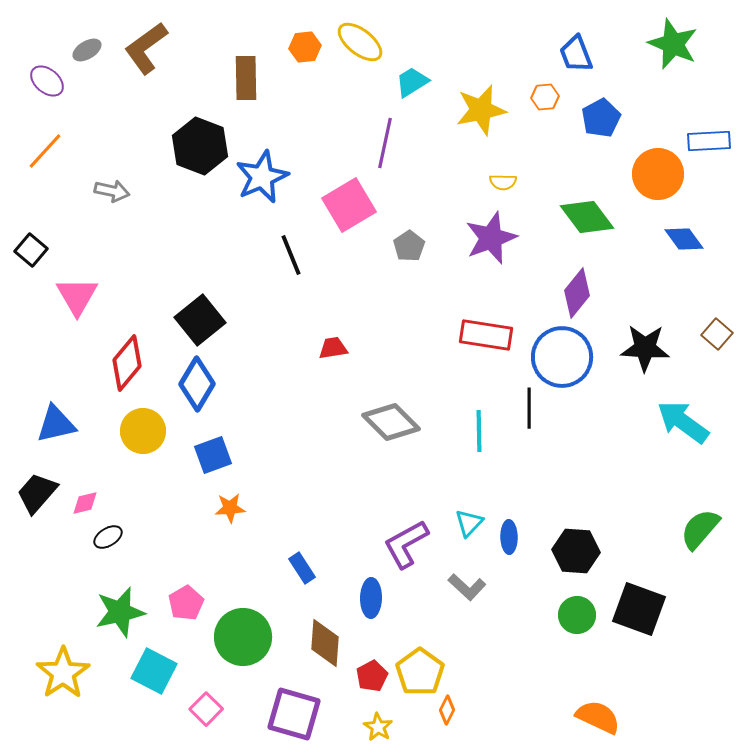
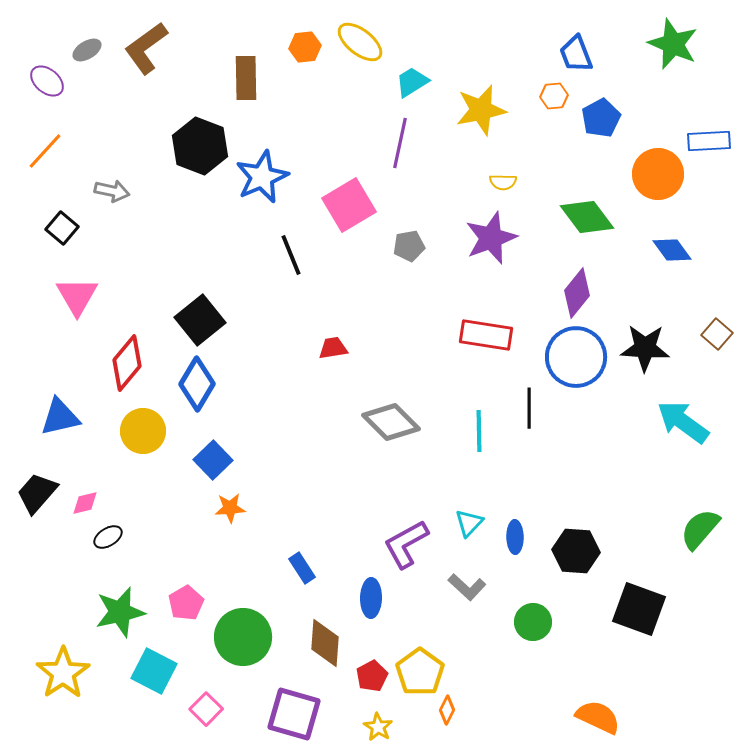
orange hexagon at (545, 97): moved 9 px right, 1 px up
purple line at (385, 143): moved 15 px right
blue diamond at (684, 239): moved 12 px left, 11 px down
gray pentagon at (409, 246): rotated 24 degrees clockwise
black square at (31, 250): moved 31 px right, 22 px up
blue circle at (562, 357): moved 14 px right
blue triangle at (56, 424): moved 4 px right, 7 px up
blue square at (213, 455): moved 5 px down; rotated 24 degrees counterclockwise
blue ellipse at (509, 537): moved 6 px right
green circle at (577, 615): moved 44 px left, 7 px down
